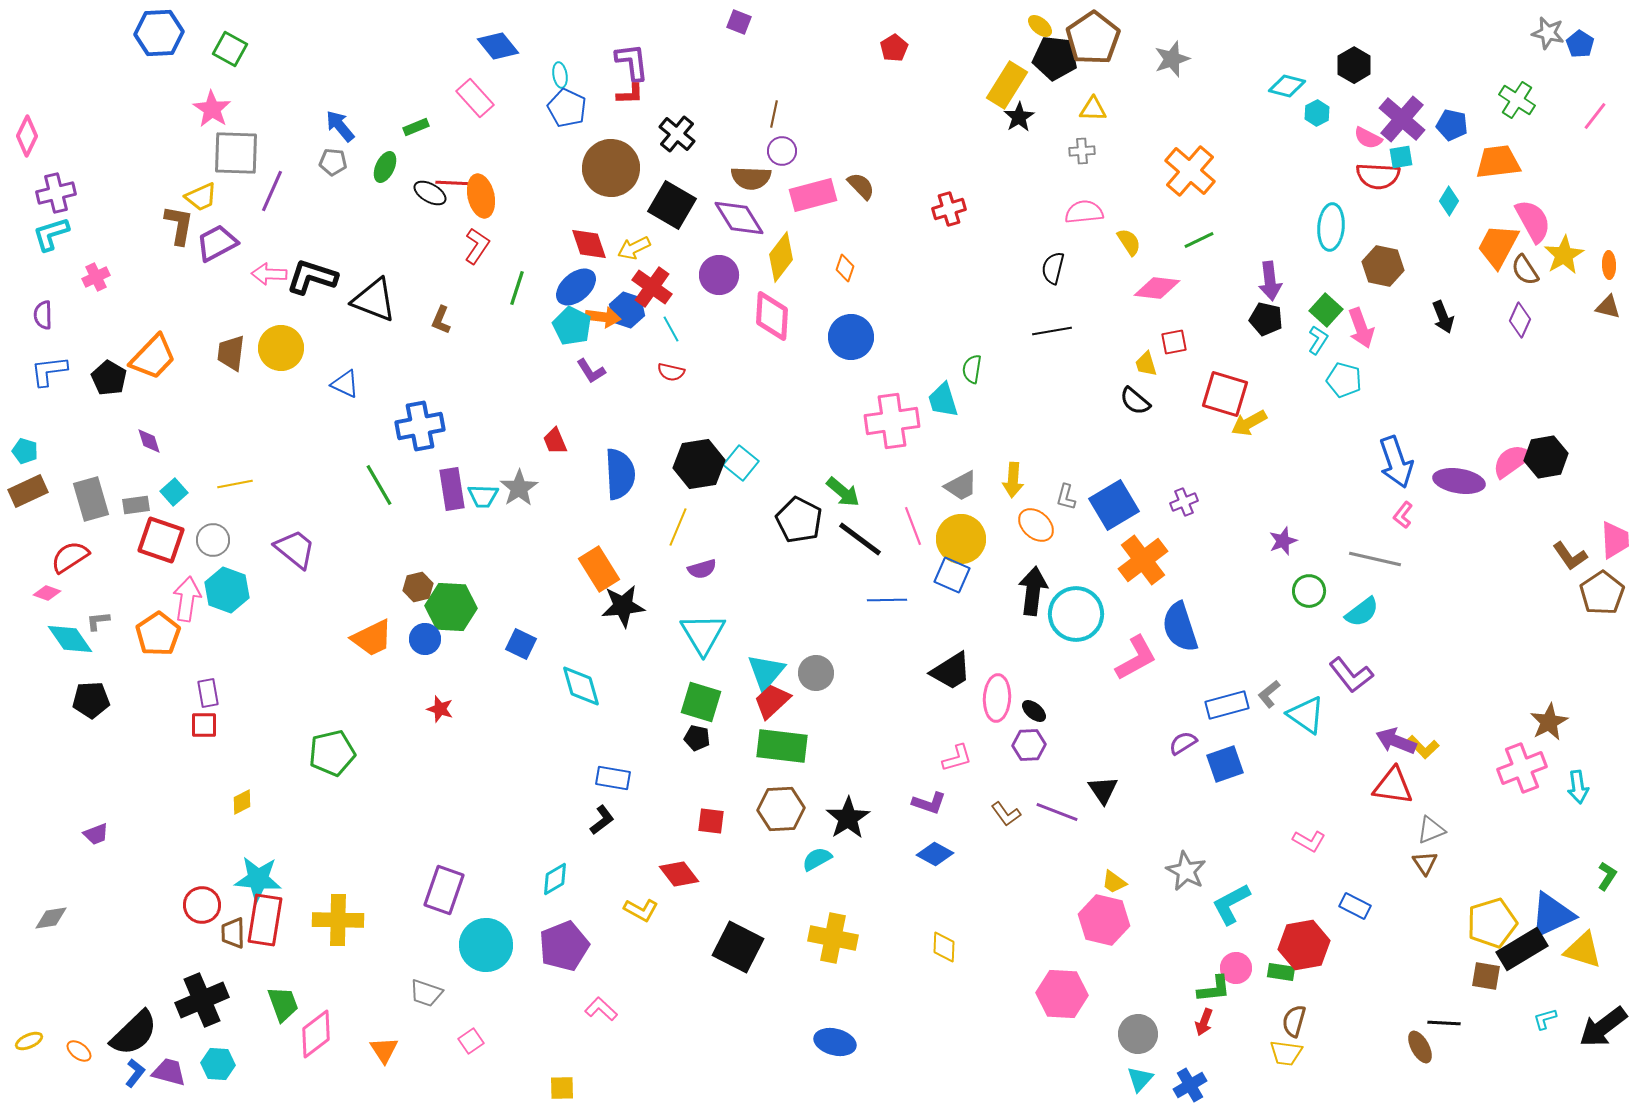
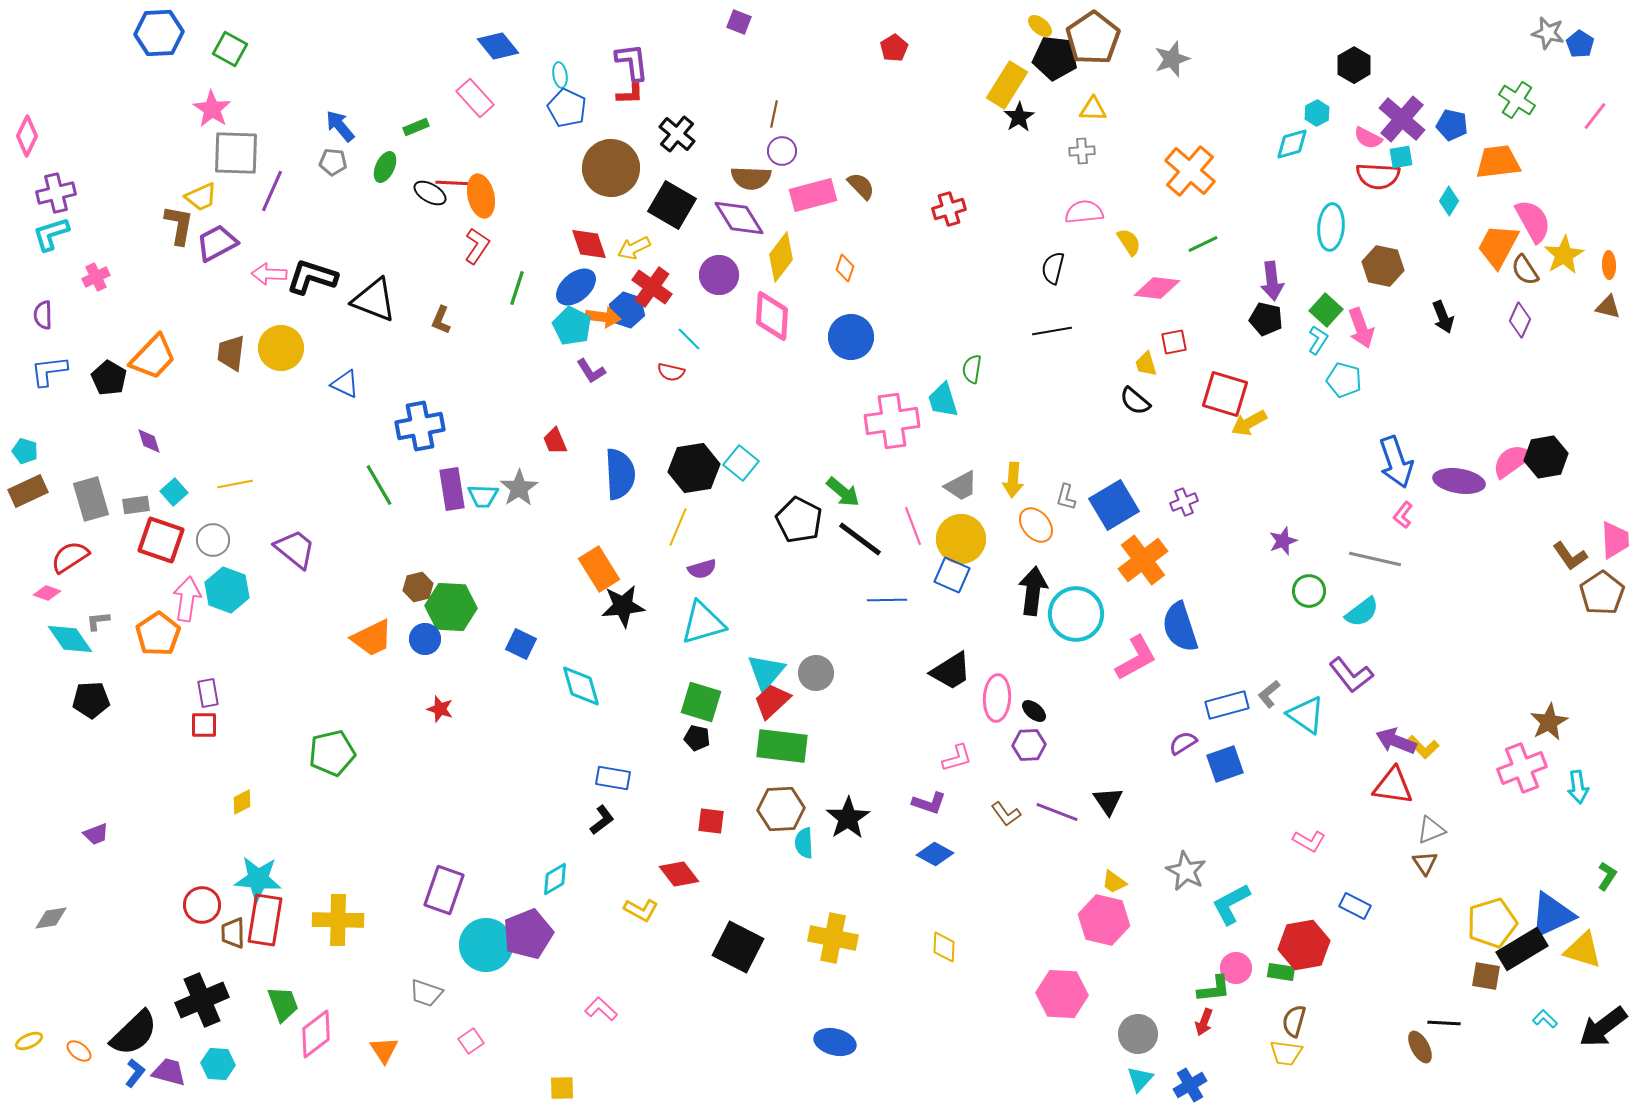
cyan diamond at (1287, 86): moved 5 px right, 58 px down; rotated 30 degrees counterclockwise
green line at (1199, 240): moved 4 px right, 4 px down
purple arrow at (1270, 281): moved 2 px right
cyan line at (671, 329): moved 18 px right, 10 px down; rotated 16 degrees counterclockwise
black hexagon at (699, 464): moved 5 px left, 4 px down
orange ellipse at (1036, 525): rotated 9 degrees clockwise
cyan triangle at (703, 634): moved 11 px up; rotated 45 degrees clockwise
black triangle at (1103, 790): moved 5 px right, 11 px down
cyan semicircle at (817, 859): moved 13 px left, 16 px up; rotated 64 degrees counterclockwise
purple pentagon at (564, 946): moved 36 px left, 12 px up
cyan L-shape at (1545, 1019): rotated 60 degrees clockwise
